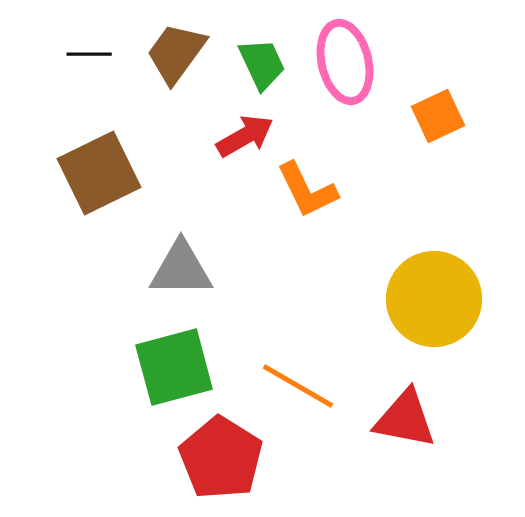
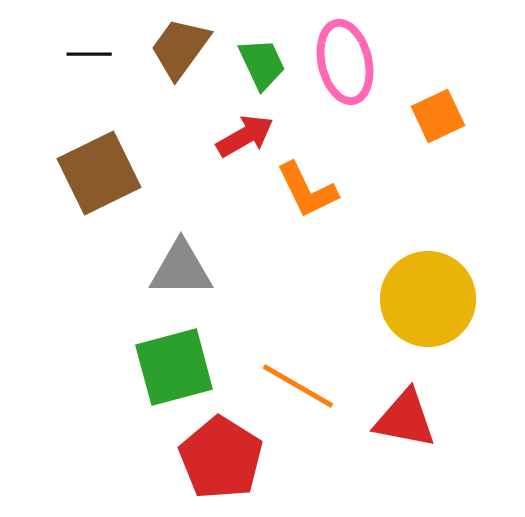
brown trapezoid: moved 4 px right, 5 px up
yellow circle: moved 6 px left
